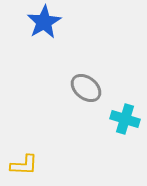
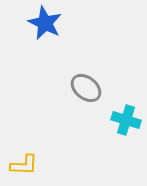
blue star: moved 1 px right, 1 px down; rotated 16 degrees counterclockwise
cyan cross: moved 1 px right, 1 px down
